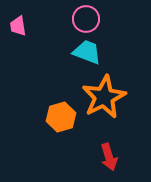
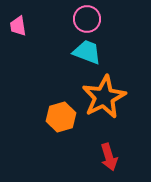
pink circle: moved 1 px right
